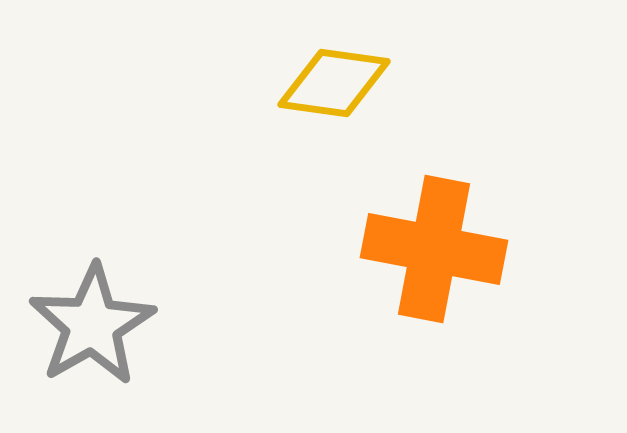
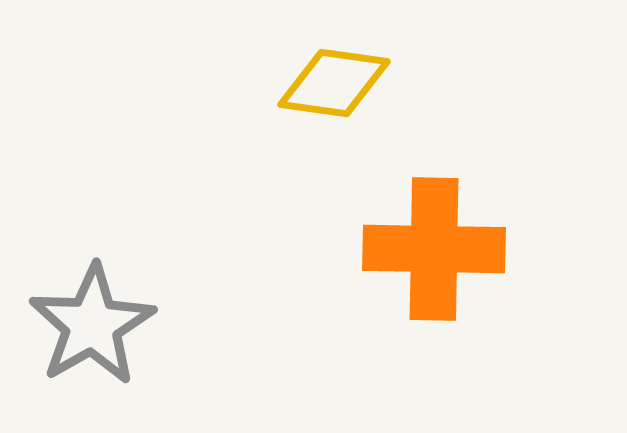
orange cross: rotated 10 degrees counterclockwise
